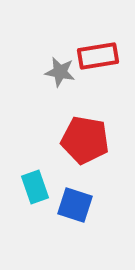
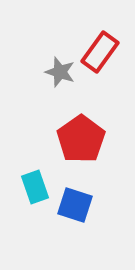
red rectangle: moved 2 px right, 4 px up; rotated 45 degrees counterclockwise
gray star: rotated 8 degrees clockwise
red pentagon: moved 4 px left, 1 px up; rotated 27 degrees clockwise
